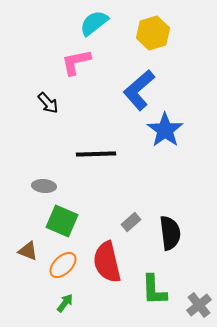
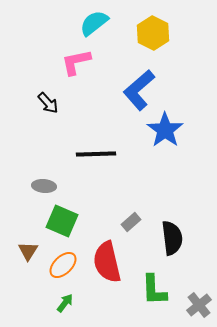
yellow hexagon: rotated 16 degrees counterclockwise
black semicircle: moved 2 px right, 5 px down
brown triangle: rotated 40 degrees clockwise
